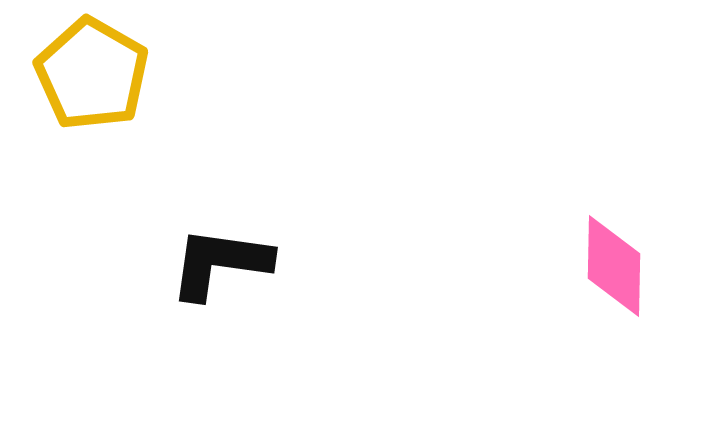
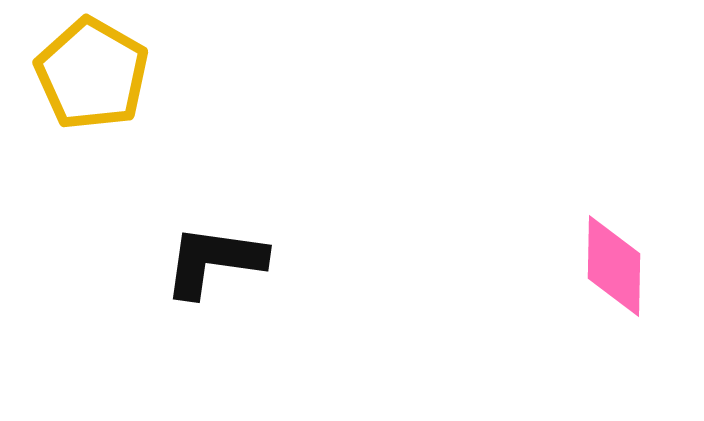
black L-shape: moved 6 px left, 2 px up
